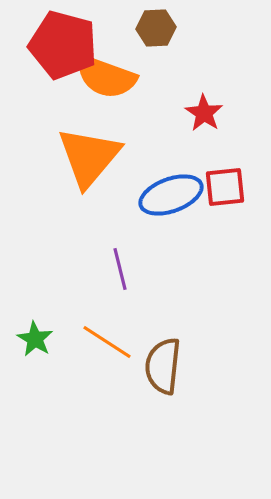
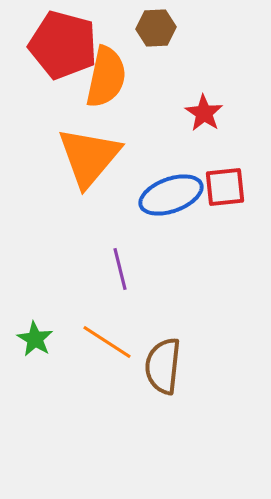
orange semicircle: rotated 98 degrees counterclockwise
